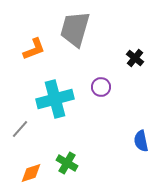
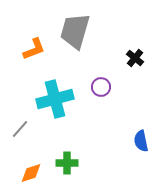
gray trapezoid: moved 2 px down
green cross: rotated 30 degrees counterclockwise
